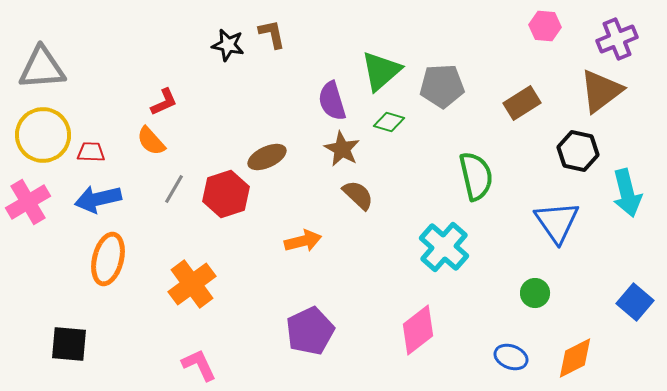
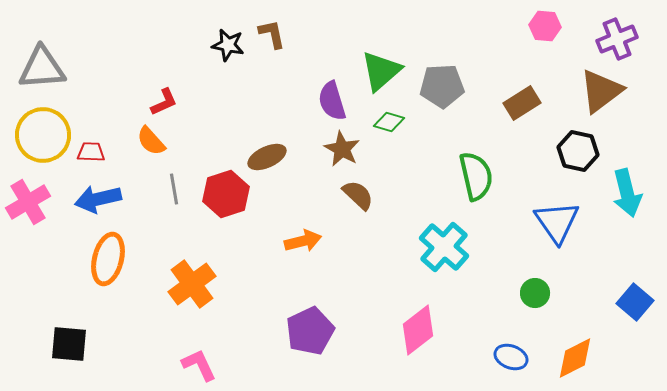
gray line: rotated 40 degrees counterclockwise
